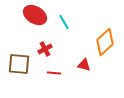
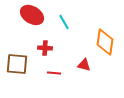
red ellipse: moved 3 px left
orange diamond: rotated 40 degrees counterclockwise
red cross: moved 1 px up; rotated 32 degrees clockwise
brown square: moved 2 px left
